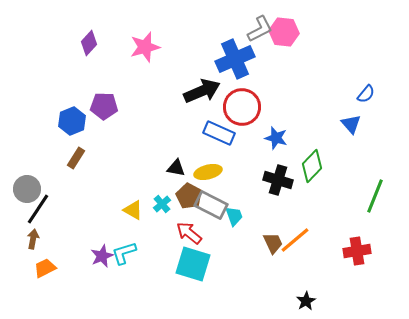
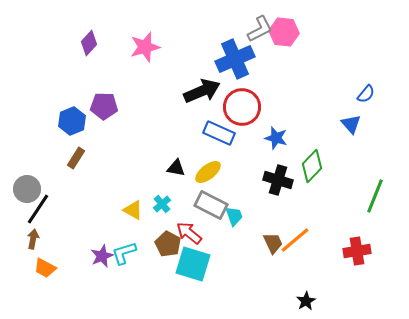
yellow ellipse: rotated 24 degrees counterclockwise
brown pentagon: moved 21 px left, 48 px down
orange trapezoid: rotated 125 degrees counterclockwise
